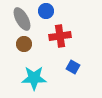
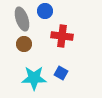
blue circle: moved 1 px left
gray ellipse: rotated 10 degrees clockwise
red cross: moved 2 px right; rotated 15 degrees clockwise
blue square: moved 12 px left, 6 px down
